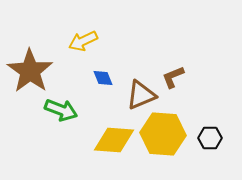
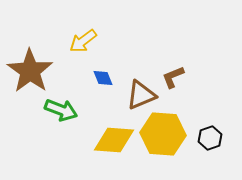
yellow arrow: rotated 12 degrees counterclockwise
black hexagon: rotated 20 degrees counterclockwise
